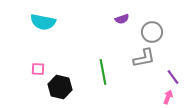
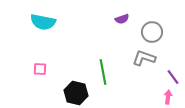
gray L-shape: rotated 150 degrees counterclockwise
pink square: moved 2 px right
black hexagon: moved 16 px right, 6 px down
pink arrow: rotated 16 degrees counterclockwise
